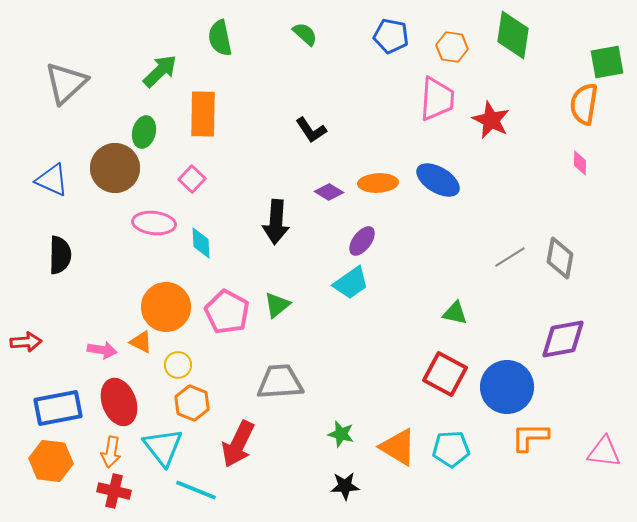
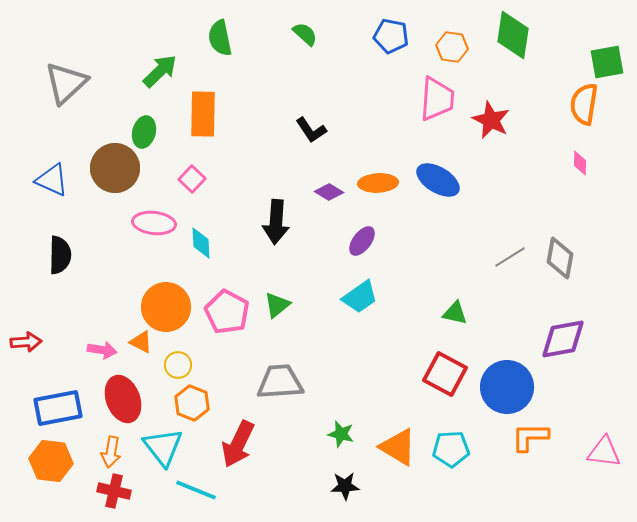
cyan trapezoid at (351, 283): moved 9 px right, 14 px down
red ellipse at (119, 402): moved 4 px right, 3 px up
